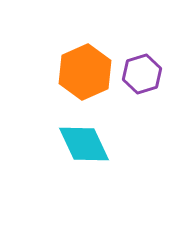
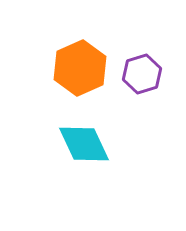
orange hexagon: moved 5 px left, 4 px up
